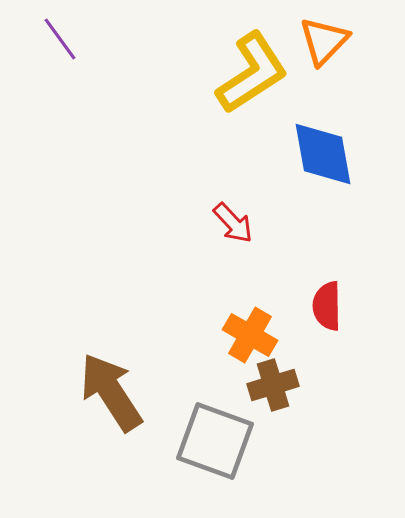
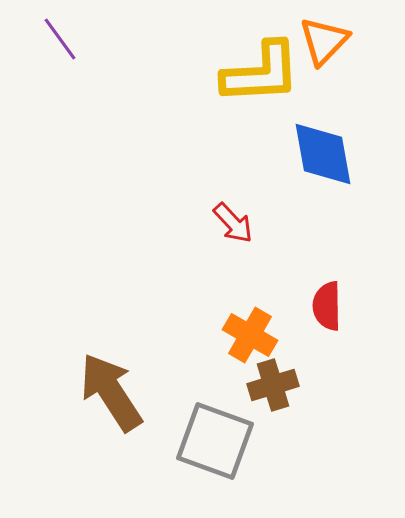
yellow L-shape: moved 9 px right; rotated 30 degrees clockwise
